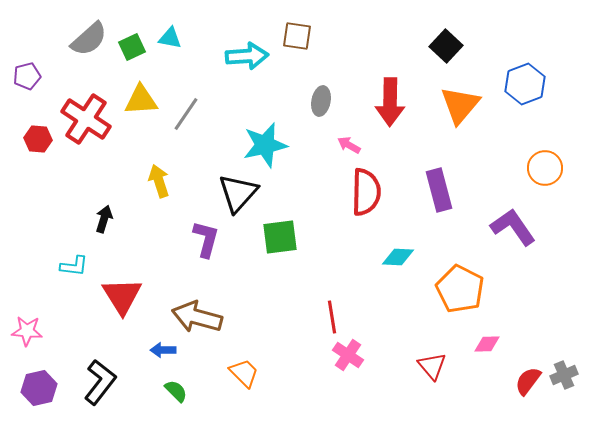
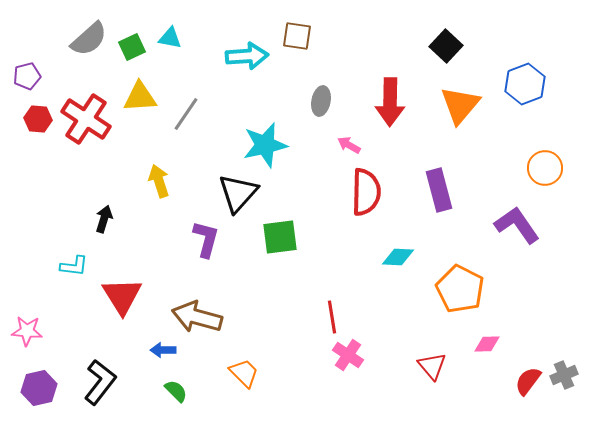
yellow triangle at (141, 100): moved 1 px left, 3 px up
red hexagon at (38, 139): moved 20 px up
purple L-shape at (513, 227): moved 4 px right, 2 px up
